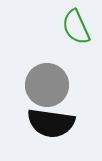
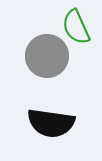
gray circle: moved 29 px up
